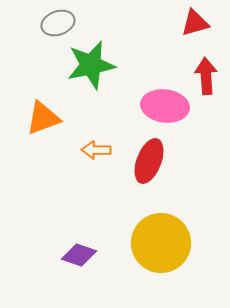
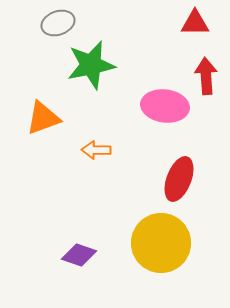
red triangle: rotated 16 degrees clockwise
red ellipse: moved 30 px right, 18 px down
